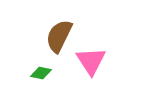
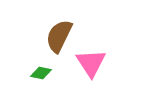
pink triangle: moved 2 px down
